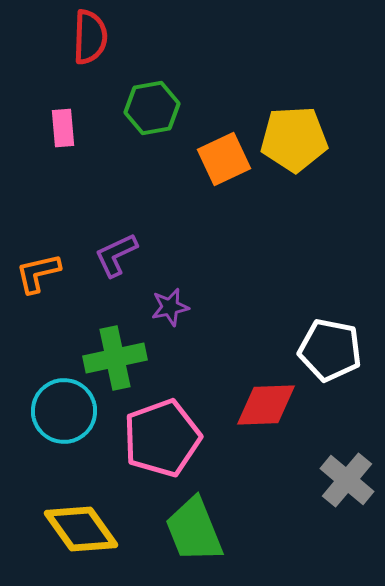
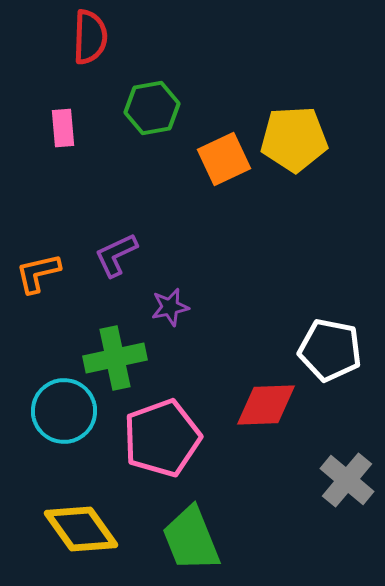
green trapezoid: moved 3 px left, 9 px down
